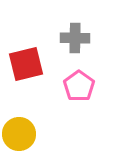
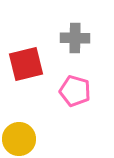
pink pentagon: moved 4 px left, 5 px down; rotated 20 degrees counterclockwise
yellow circle: moved 5 px down
